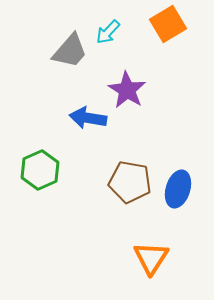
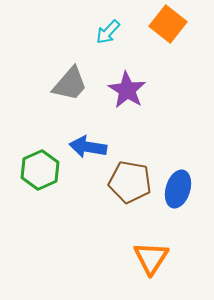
orange square: rotated 21 degrees counterclockwise
gray trapezoid: moved 33 px down
blue arrow: moved 29 px down
